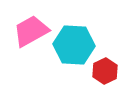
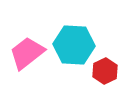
pink trapezoid: moved 4 px left, 22 px down; rotated 9 degrees counterclockwise
